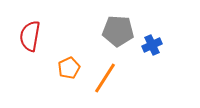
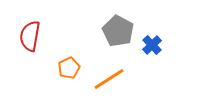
gray pentagon: rotated 24 degrees clockwise
blue cross: rotated 18 degrees counterclockwise
orange line: moved 4 px right, 1 px down; rotated 24 degrees clockwise
